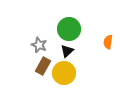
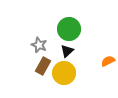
orange semicircle: moved 19 px down; rotated 56 degrees clockwise
